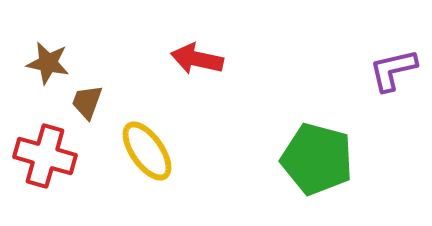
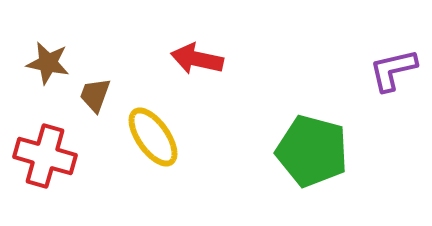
brown trapezoid: moved 8 px right, 7 px up
yellow ellipse: moved 6 px right, 14 px up
green pentagon: moved 5 px left, 8 px up
